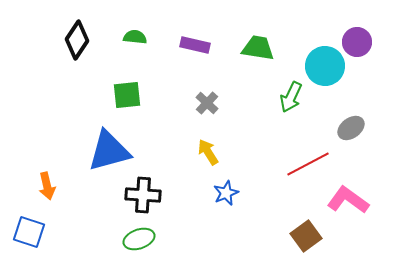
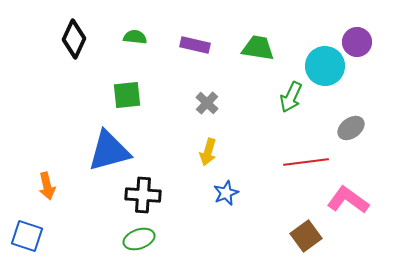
black diamond: moved 3 px left, 1 px up; rotated 9 degrees counterclockwise
yellow arrow: rotated 132 degrees counterclockwise
red line: moved 2 px left, 2 px up; rotated 21 degrees clockwise
blue square: moved 2 px left, 4 px down
